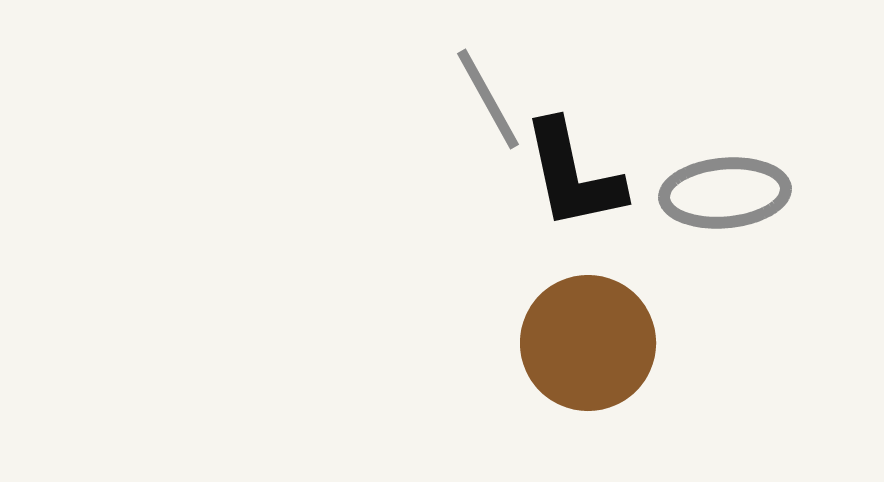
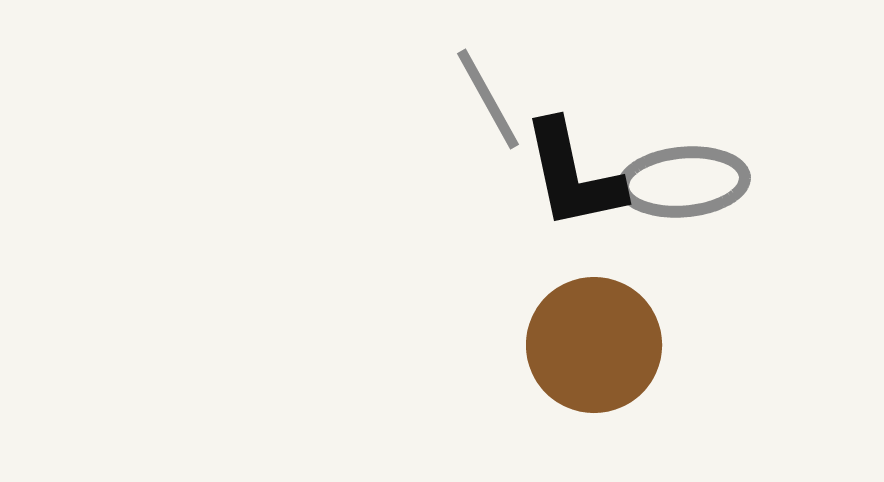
gray ellipse: moved 41 px left, 11 px up
brown circle: moved 6 px right, 2 px down
